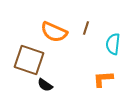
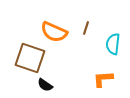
brown square: moved 1 px right, 2 px up
